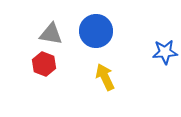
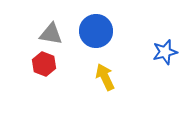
blue star: rotated 10 degrees counterclockwise
